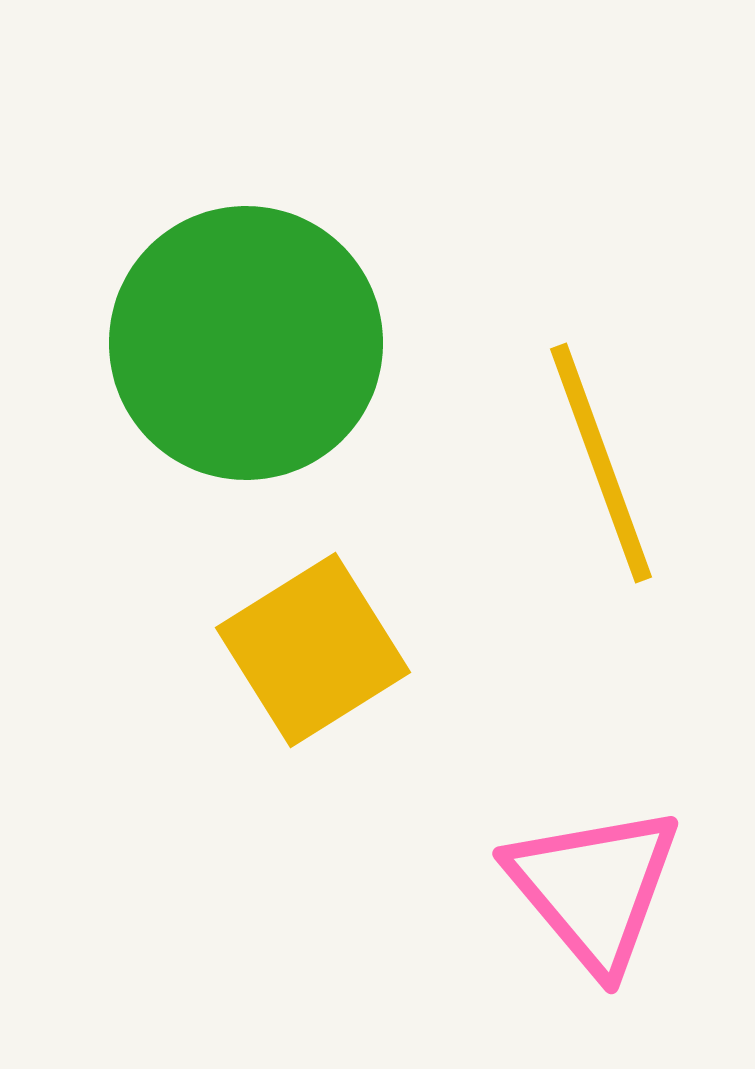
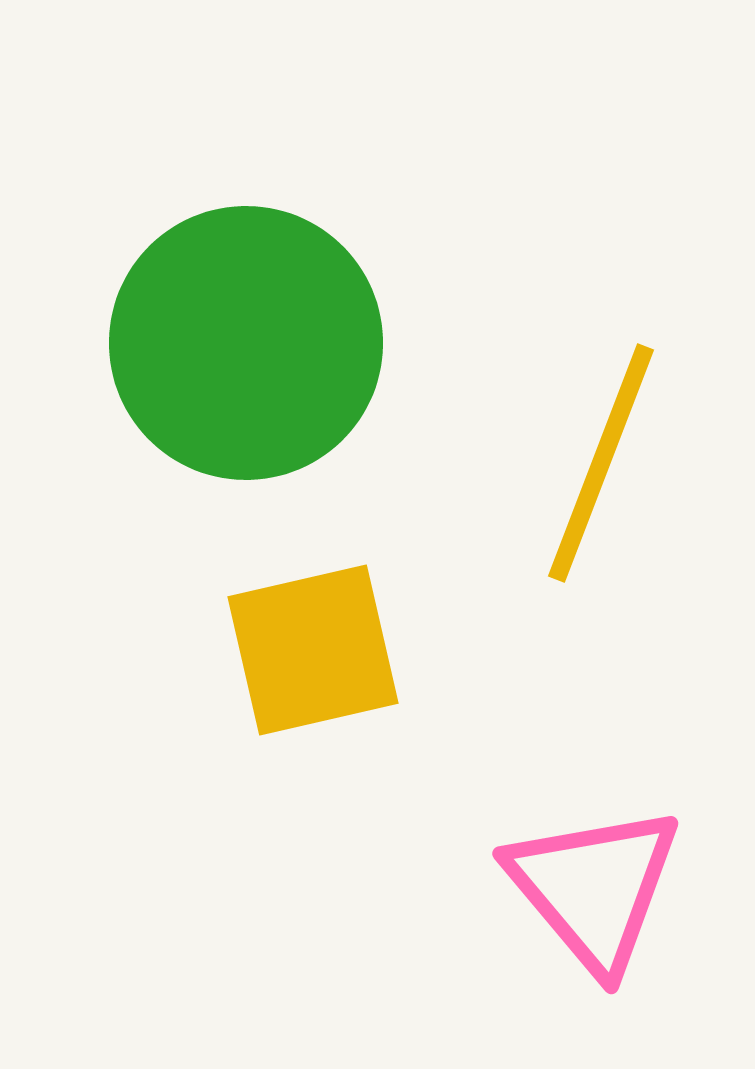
yellow line: rotated 41 degrees clockwise
yellow square: rotated 19 degrees clockwise
